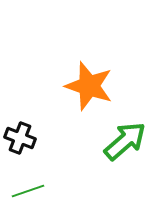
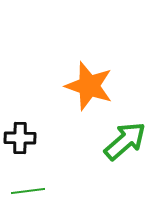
black cross: rotated 20 degrees counterclockwise
green line: rotated 12 degrees clockwise
